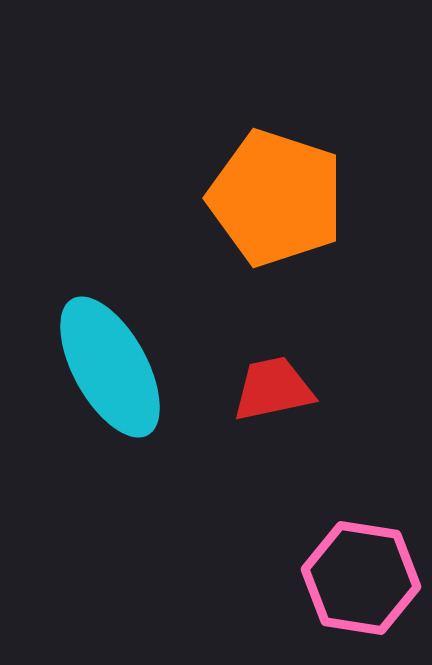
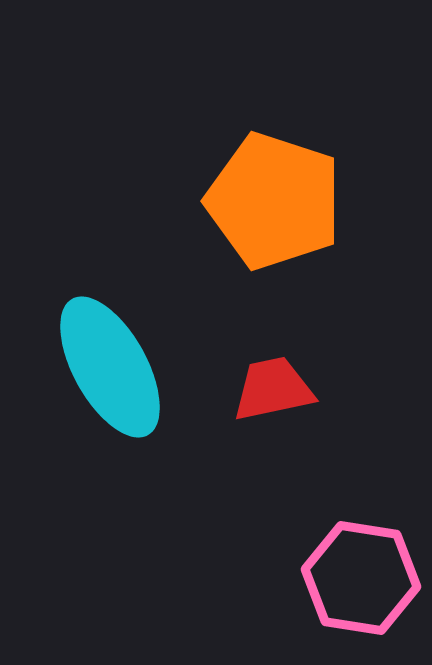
orange pentagon: moved 2 px left, 3 px down
